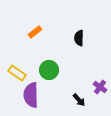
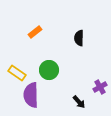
purple cross: rotated 24 degrees clockwise
black arrow: moved 2 px down
